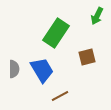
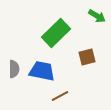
green arrow: rotated 84 degrees counterclockwise
green rectangle: rotated 12 degrees clockwise
blue trapezoid: moved 1 px down; rotated 48 degrees counterclockwise
